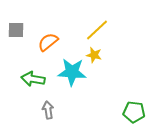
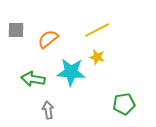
yellow line: rotated 15 degrees clockwise
orange semicircle: moved 3 px up
yellow star: moved 3 px right, 2 px down
cyan star: moved 1 px left
green pentagon: moved 10 px left, 8 px up; rotated 15 degrees counterclockwise
